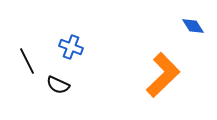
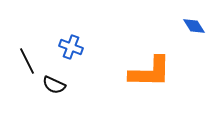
blue diamond: moved 1 px right
orange L-shape: moved 13 px left, 3 px up; rotated 45 degrees clockwise
black semicircle: moved 4 px left
